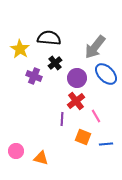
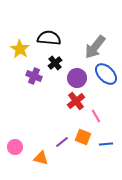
purple line: moved 23 px down; rotated 48 degrees clockwise
pink circle: moved 1 px left, 4 px up
